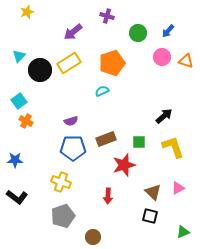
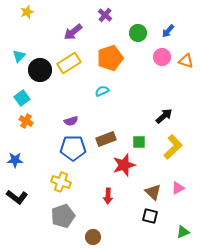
purple cross: moved 2 px left, 1 px up; rotated 24 degrees clockwise
orange pentagon: moved 2 px left, 5 px up
cyan square: moved 3 px right, 3 px up
yellow L-shape: rotated 65 degrees clockwise
